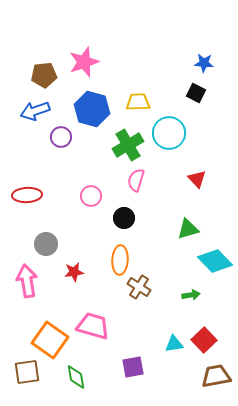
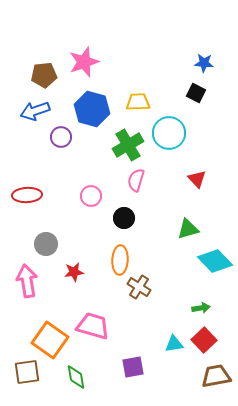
green arrow: moved 10 px right, 13 px down
